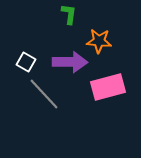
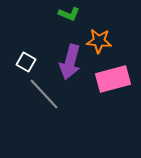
green L-shape: rotated 105 degrees clockwise
purple arrow: rotated 104 degrees clockwise
pink rectangle: moved 5 px right, 8 px up
